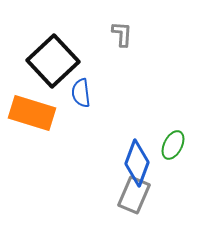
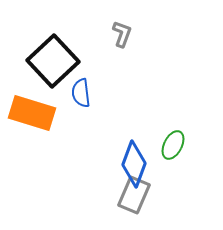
gray L-shape: rotated 16 degrees clockwise
blue diamond: moved 3 px left, 1 px down
